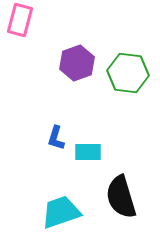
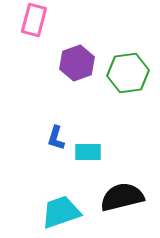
pink rectangle: moved 14 px right
green hexagon: rotated 15 degrees counterclockwise
black semicircle: moved 1 px right; rotated 93 degrees clockwise
